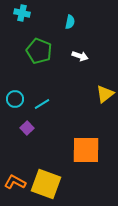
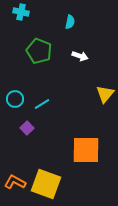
cyan cross: moved 1 px left, 1 px up
yellow triangle: rotated 12 degrees counterclockwise
